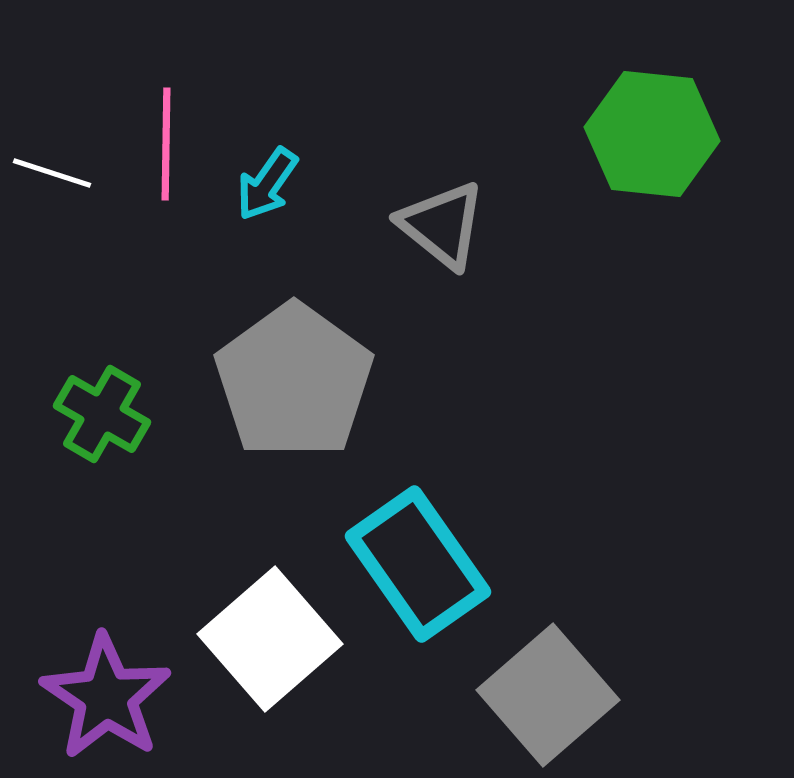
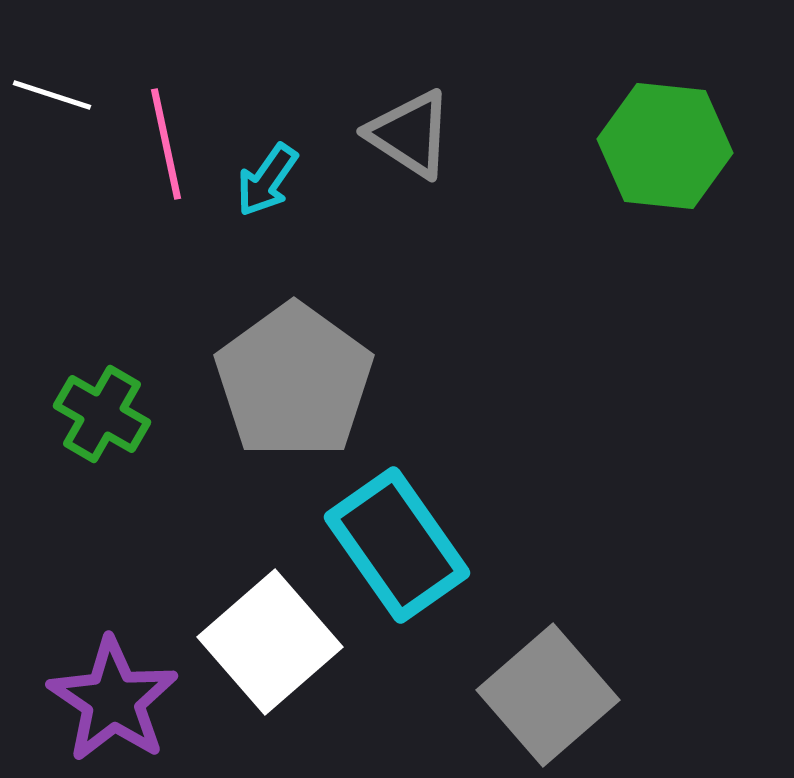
green hexagon: moved 13 px right, 12 px down
pink line: rotated 13 degrees counterclockwise
white line: moved 78 px up
cyan arrow: moved 4 px up
gray triangle: moved 32 px left, 91 px up; rotated 6 degrees counterclockwise
cyan rectangle: moved 21 px left, 19 px up
white square: moved 3 px down
purple star: moved 7 px right, 3 px down
